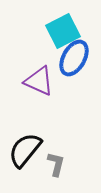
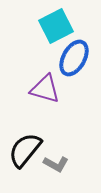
cyan square: moved 7 px left, 5 px up
purple triangle: moved 6 px right, 8 px down; rotated 8 degrees counterclockwise
gray L-shape: rotated 105 degrees clockwise
